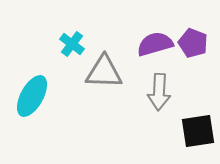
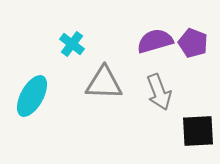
purple semicircle: moved 3 px up
gray triangle: moved 11 px down
gray arrow: rotated 24 degrees counterclockwise
black square: rotated 6 degrees clockwise
